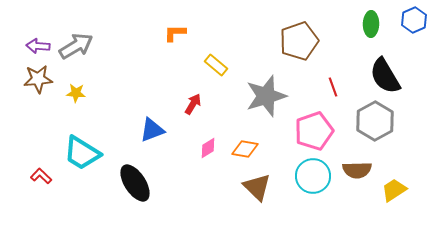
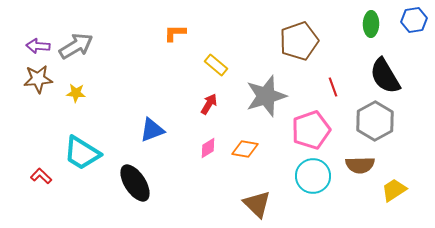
blue hexagon: rotated 15 degrees clockwise
red arrow: moved 16 px right
pink pentagon: moved 3 px left, 1 px up
brown semicircle: moved 3 px right, 5 px up
brown triangle: moved 17 px down
